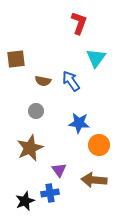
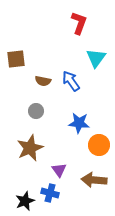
blue cross: rotated 24 degrees clockwise
